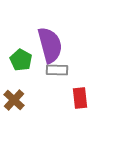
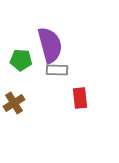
green pentagon: rotated 25 degrees counterclockwise
brown cross: moved 3 px down; rotated 15 degrees clockwise
